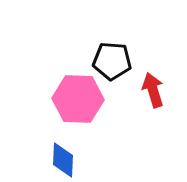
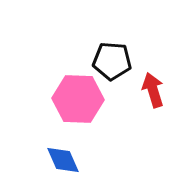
blue diamond: rotated 27 degrees counterclockwise
